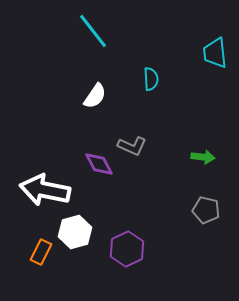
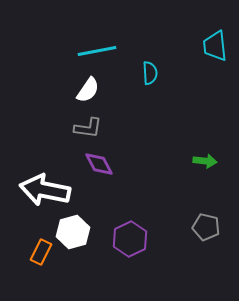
cyan line: moved 4 px right, 20 px down; rotated 63 degrees counterclockwise
cyan trapezoid: moved 7 px up
cyan semicircle: moved 1 px left, 6 px up
white semicircle: moved 7 px left, 6 px up
gray L-shape: moved 44 px left, 18 px up; rotated 16 degrees counterclockwise
green arrow: moved 2 px right, 4 px down
gray pentagon: moved 17 px down
white hexagon: moved 2 px left
purple hexagon: moved 3 px right, 10 px up
